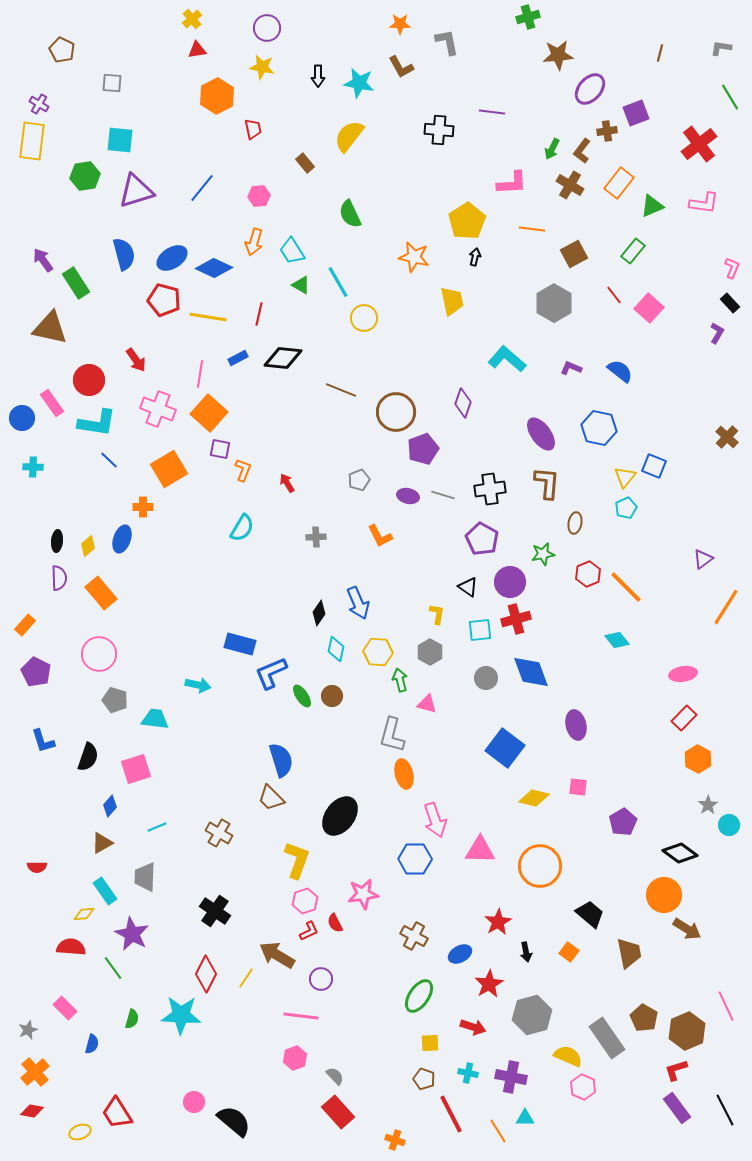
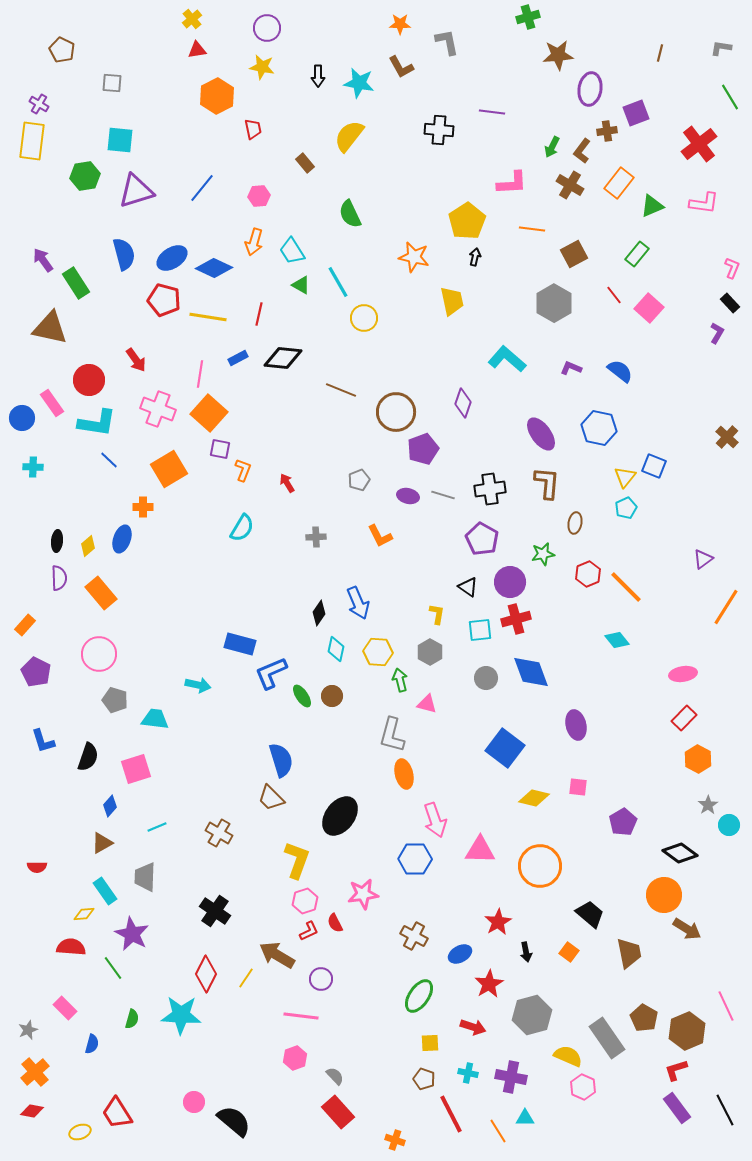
purple ellipse at (590, 89): rotated 32 degrees counterclockwise
green arrow at (552, 149): moved 2 px up
green rectangle at (633, 251): moved 4 px right, 3 px down
